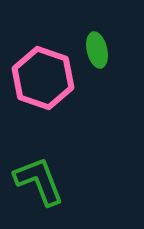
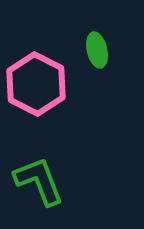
pink hexagon: moved 7 px left, 6 px down; rotated 8 degrees clockwise
